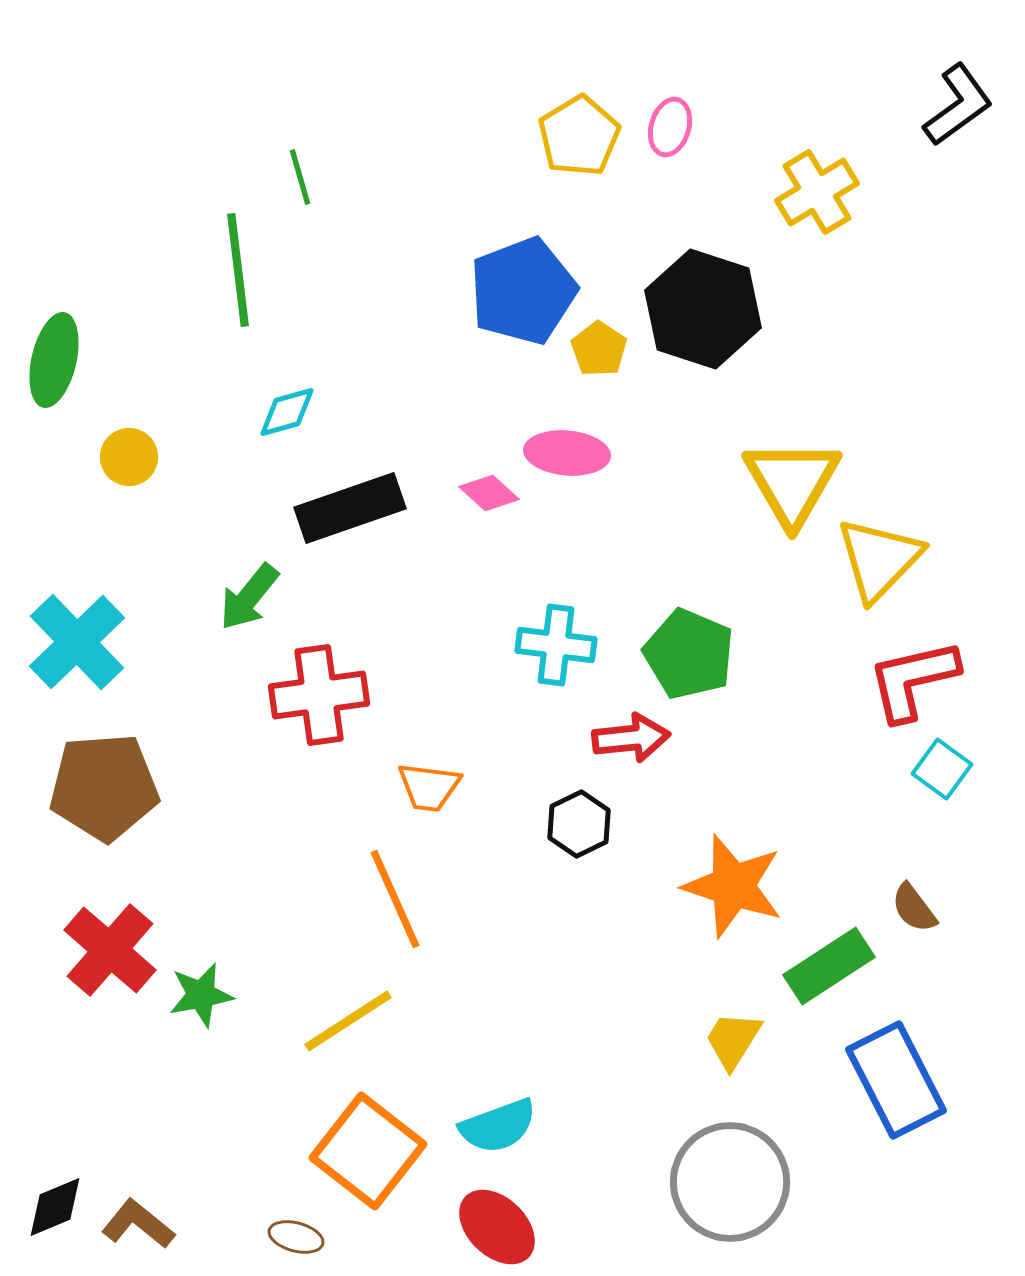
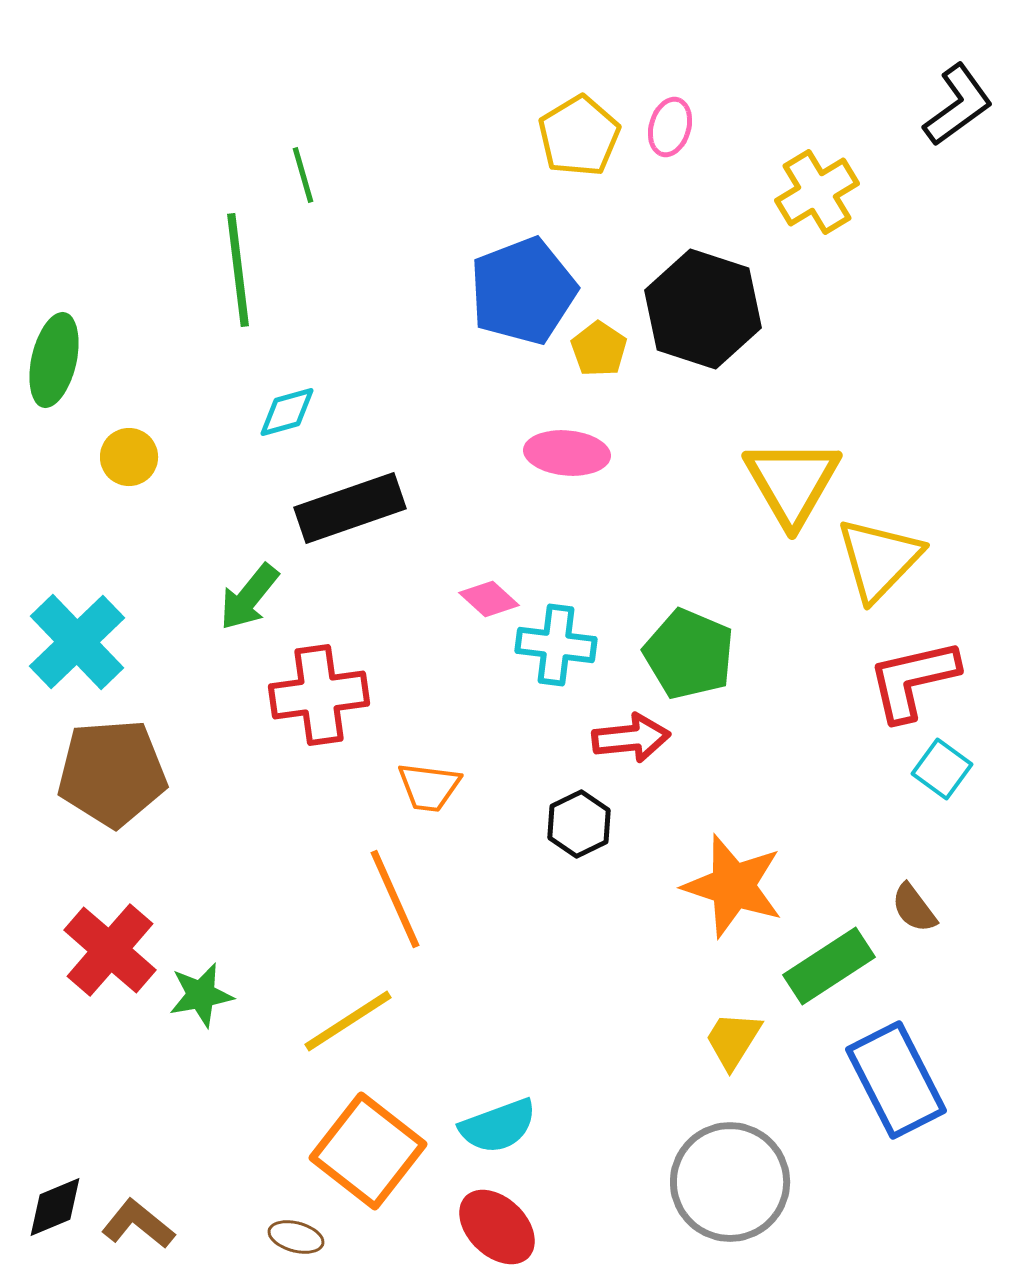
green line at (300, 177): moved 3 px right, 2 px up
pink diamond at (489, 493): moved 106 px down
brown pentagon at (104, 787): moved 8 px right, 14 px up
